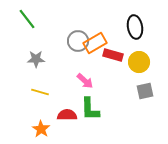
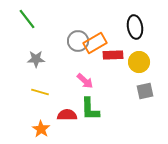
red rectangle: rotated 18 degrees counterclockwise
